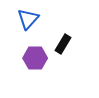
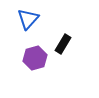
purple hexagon: rotated 15 degrees counterclockwise
